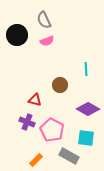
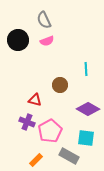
black circle: moved 1 px right, 5 px down
pink pentagon: moved 2 px left, 1 px down; rotated 15 degrees clockwise
